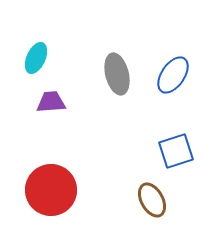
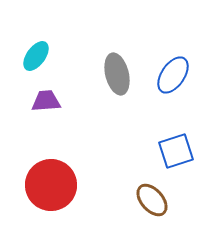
cyan ellipse: moved 2 px up; rotated 12 degrees clockwise
purple trapezoid: moved 5 px left, 1 px up
red circle: moved 5 px up
brown ellipse: rotated 12 degrees counterclockwise
